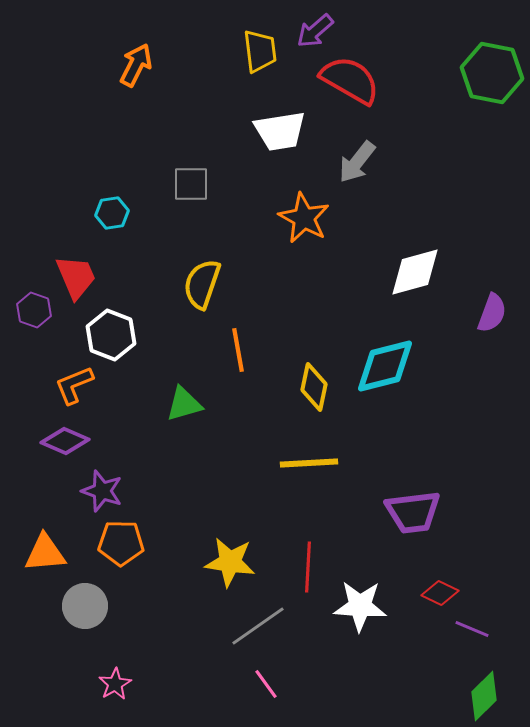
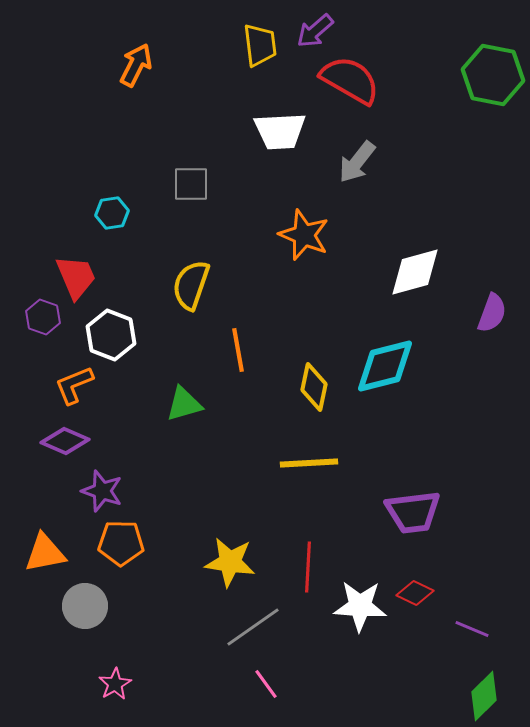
yellow trapezoid: moved 6 px up
green hexagon: moved 1 px right, 2 px down
white trapezoid: rotated 6 degrees clockwise
orange star: moved 17 px down; rotated 6 degrees counterclockwise
yellow semicircle: moved 11 px left, 1 px down
purple hexagon: moved 9 px right, 7 px down
orange triangle: rotated 6 degrees counterclockwise
red diamond: moved 25 px left
gray line: moved 5 px left, 1 px down
